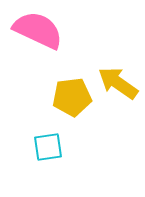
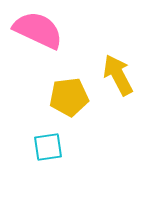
yellow arrow: moved 8 px up; rotated 27 degrees clockwise
yellow pentagon: moved 3 px left
